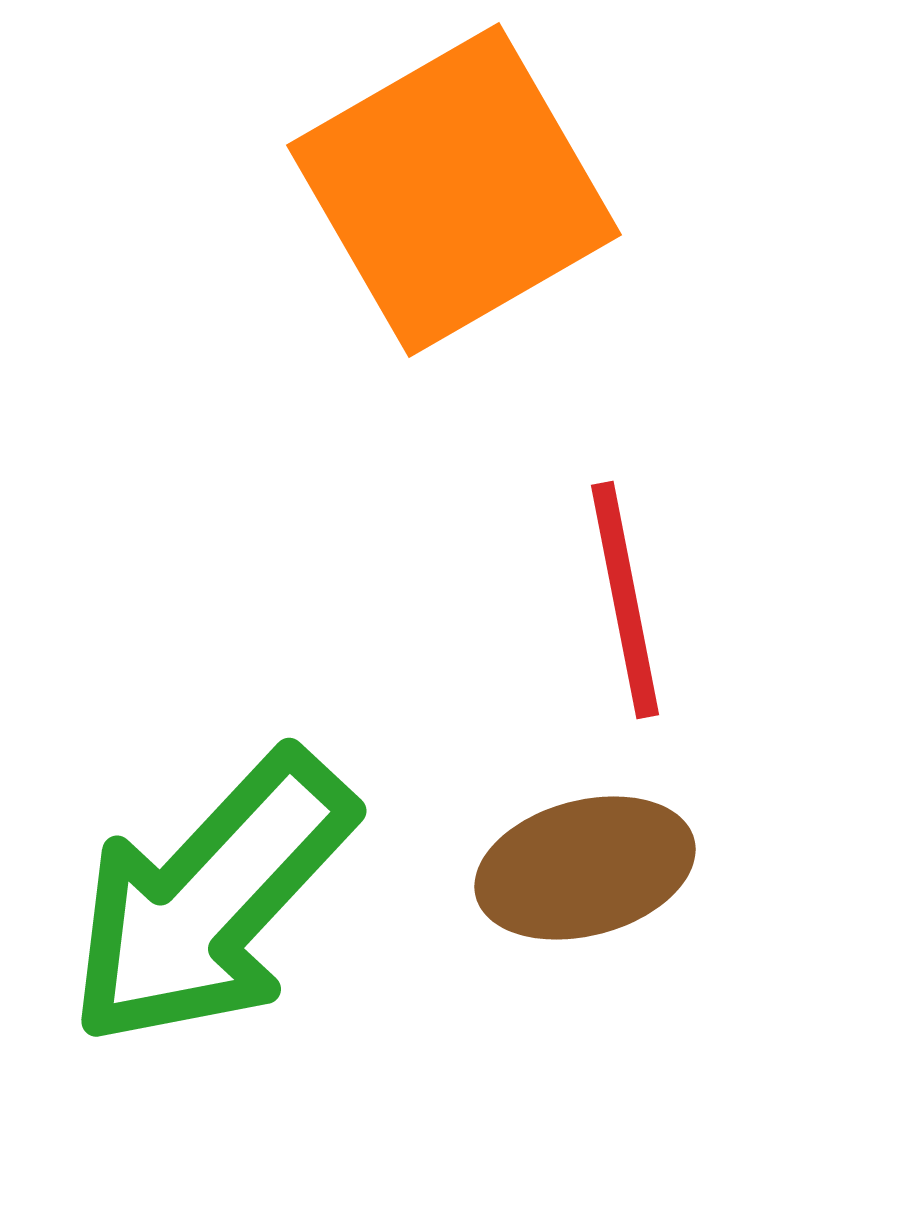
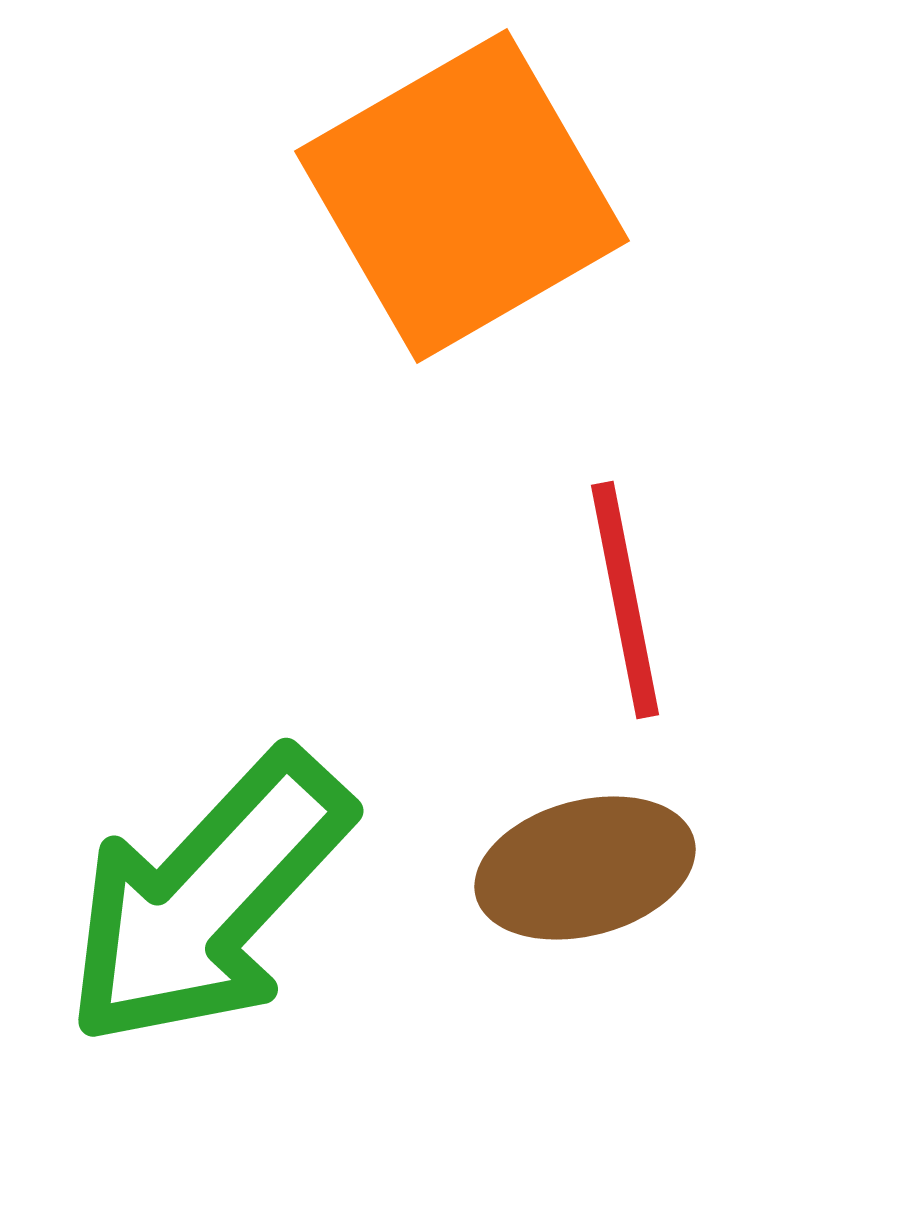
orange square: moved 8 px right, 6 px down
green arrow: moved 3 px left
